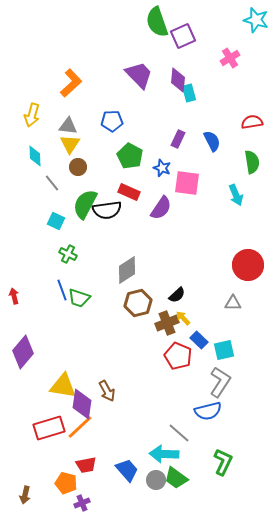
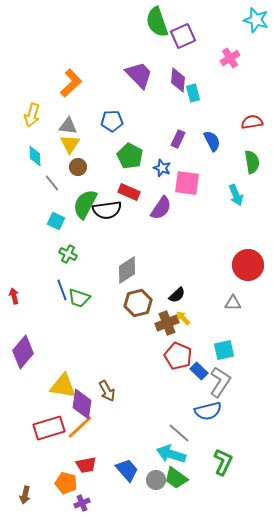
cyan rectangle at (189, 93): moved 4 px right
blue rectangle at (199, 340): moved 31 px down
cyan arrow at (164, 454): moved 7 px right; rotated 16 degrees clockwise
